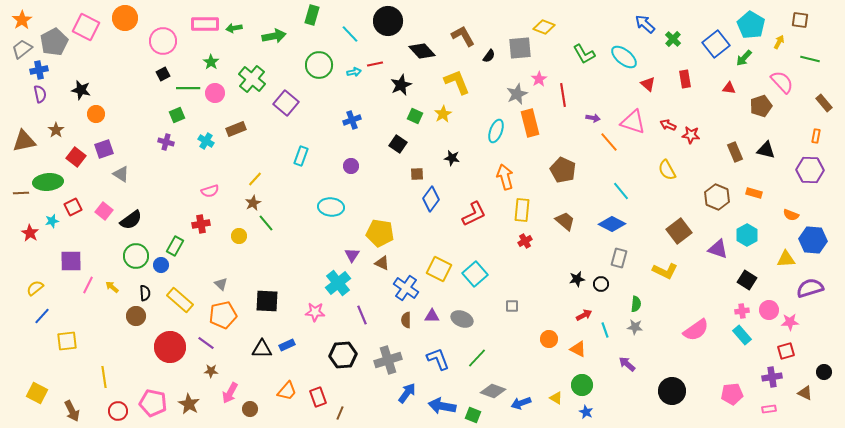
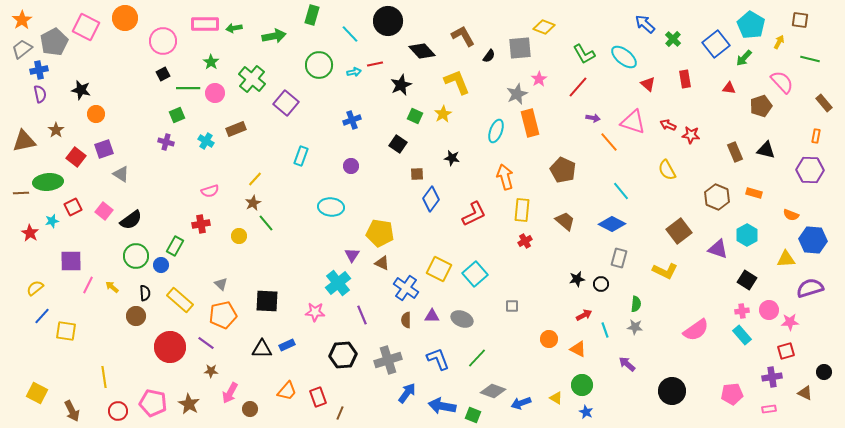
red line at (563, 95): moved 15 px right, 8 px up; rotated 50 degrees clockwise
yellow square at (67, 341): moved 1 px left, 10 px up; rotated 15 degrees clockwise
